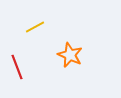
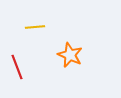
yellow line: rotated 24 degrees clockwise
